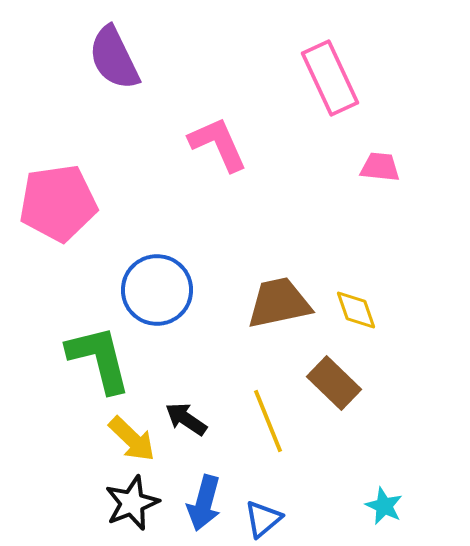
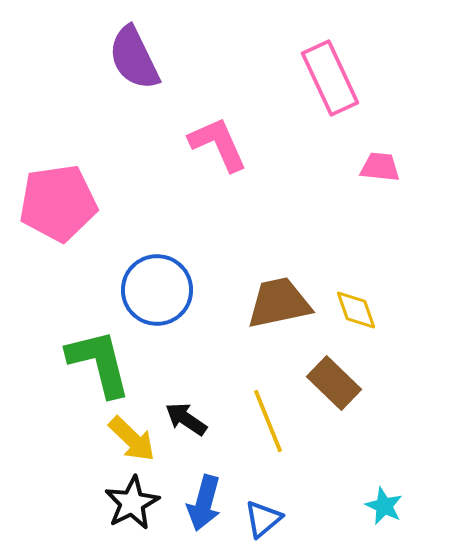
purple semicircle: moved 20 px right
green L-shape: moved 4 px down
black star: rotated 6 degrees counterclockwise
